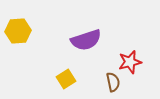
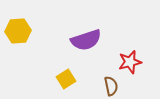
brown semicircle: moved 2 px left, 4 px down
